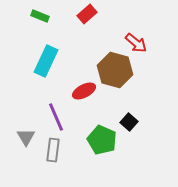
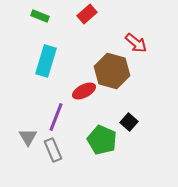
cyan rectangle: rotated 8 degrees counterclockwise
brown hexagon: moved 3 px left, 1 px down
purple line: rotated 44 degrees clockwise
gray triangle: moved 2 px right
gray rectangle: rotated 30 degrees counterclockwise
